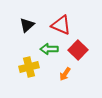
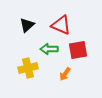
red square: rotated 36 degrees clockwise
yellow cross: moved 1 px left, 1 px down
